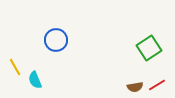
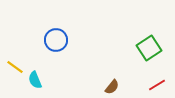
yellow line: rotated 24 degrees counterclockwise
brown semicircle: moved 23 px left; rotated 42 degrees counterclockwise
